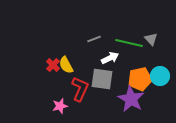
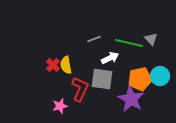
yellow semicircle: rotated 18 degrees clockwise
